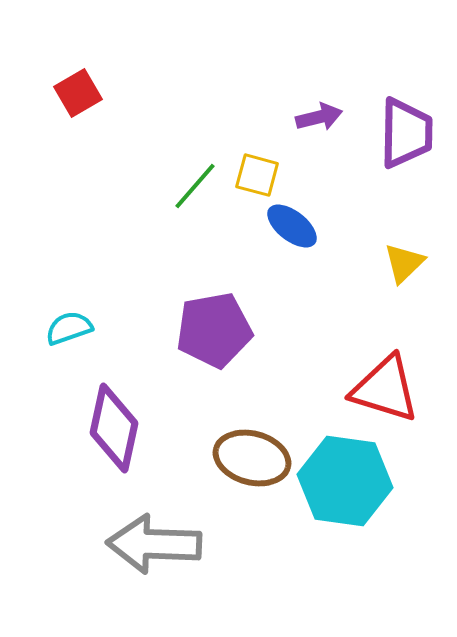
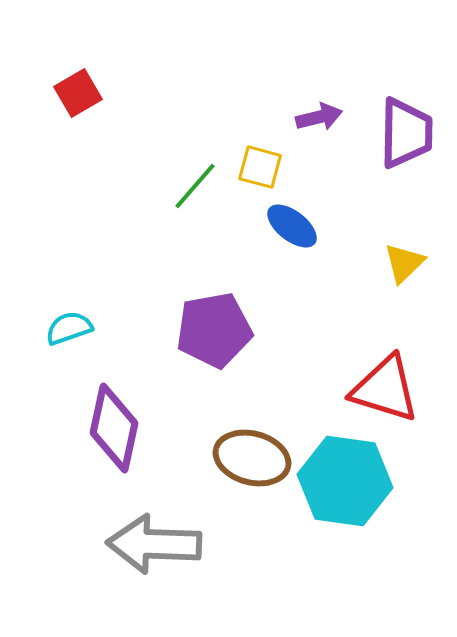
yellow square: moved 3 px right, 8 px up
